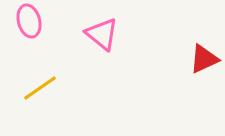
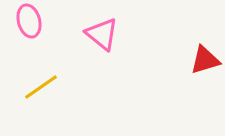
red triangle: moved 1 px right, 1 px down; rotated 8 degrees clockwise
yellow line: moved 1 px right, 1 px up
